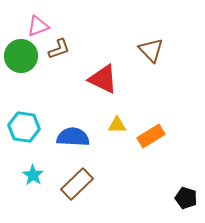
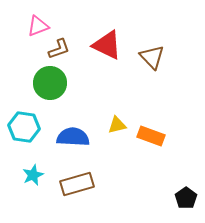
brown triangle: moved 1 px right, 7 px down
green circle: moved 29 px right, 27 px down
red triangle: moved 4 px right, 34 px up
yellow triangle: rotated 12 degrees counterclockwise
orange rectangle: rotated 52 degrees clockwise
cyan star: rotated 15 degrees clockwise
brown rectangle: rotated 28 degrees clockwise
black pentagon: rotated 20 degrees clockwise
